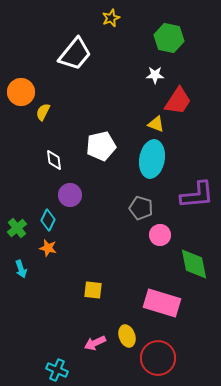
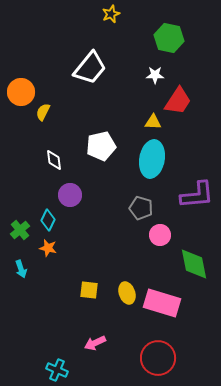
yellow star: moved 4 px up
white trapezoid: moved 15 px right, 14 px down
yellow triangle: moved 3 px left, 2 px up; rotated 18 degrees counterclockwise
green cross: moved 3 px right, 2 px down
yellow square: moved 4 px left
yellow ellipse: moved 43 px up
